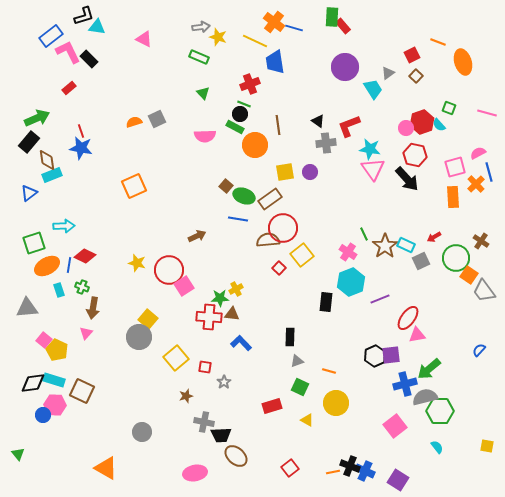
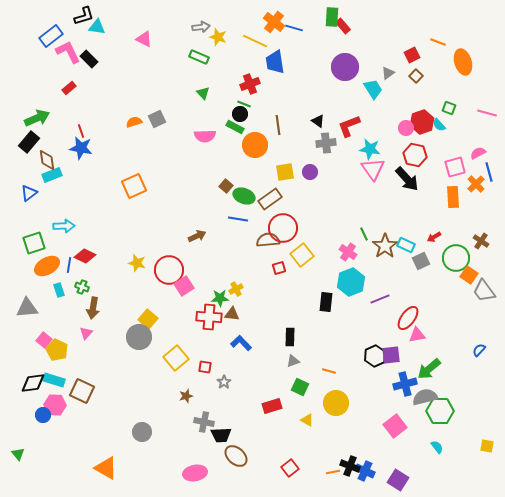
red square at (279, 268): rotated 32 degrees clockwise
gray triangle at (297, 361): moved 4 px left
